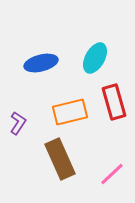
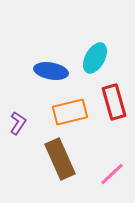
blue ellipse: moved 10 px right, 8 px down; rotated 24 degrees clockwise
